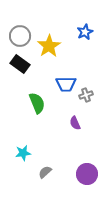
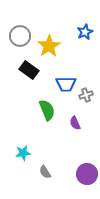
black rectangle: moved 9 px right, 6 px down
green semicircle: moved 10 px right, 7 px down
gray semicircle: rotated 80 degrees counterclockwise
